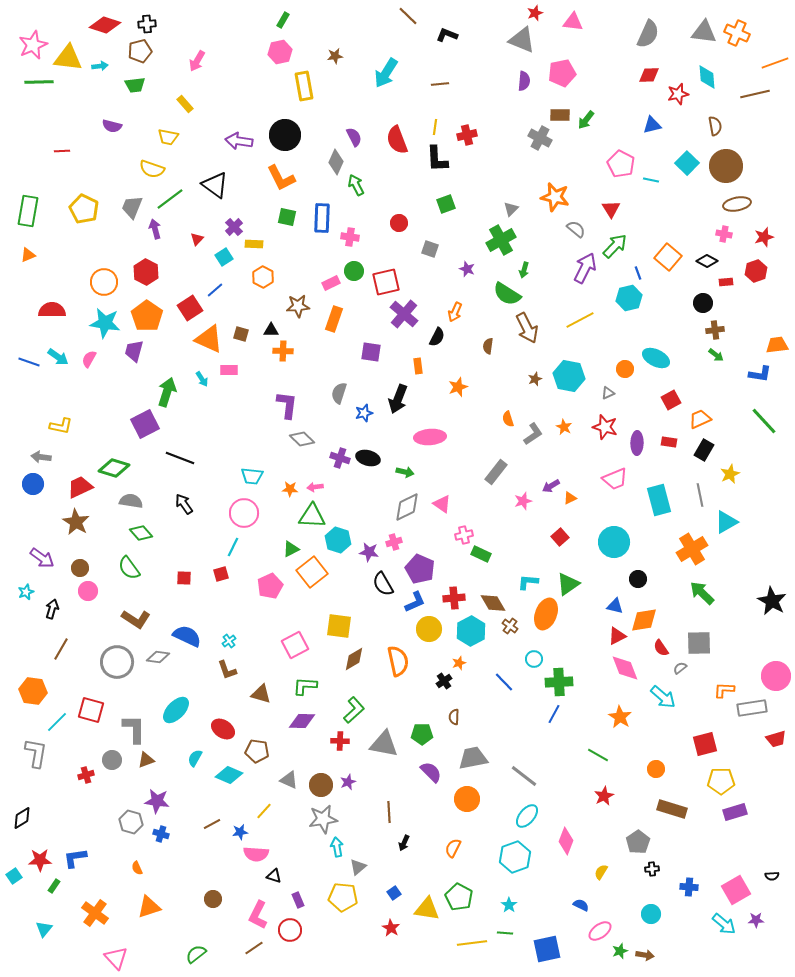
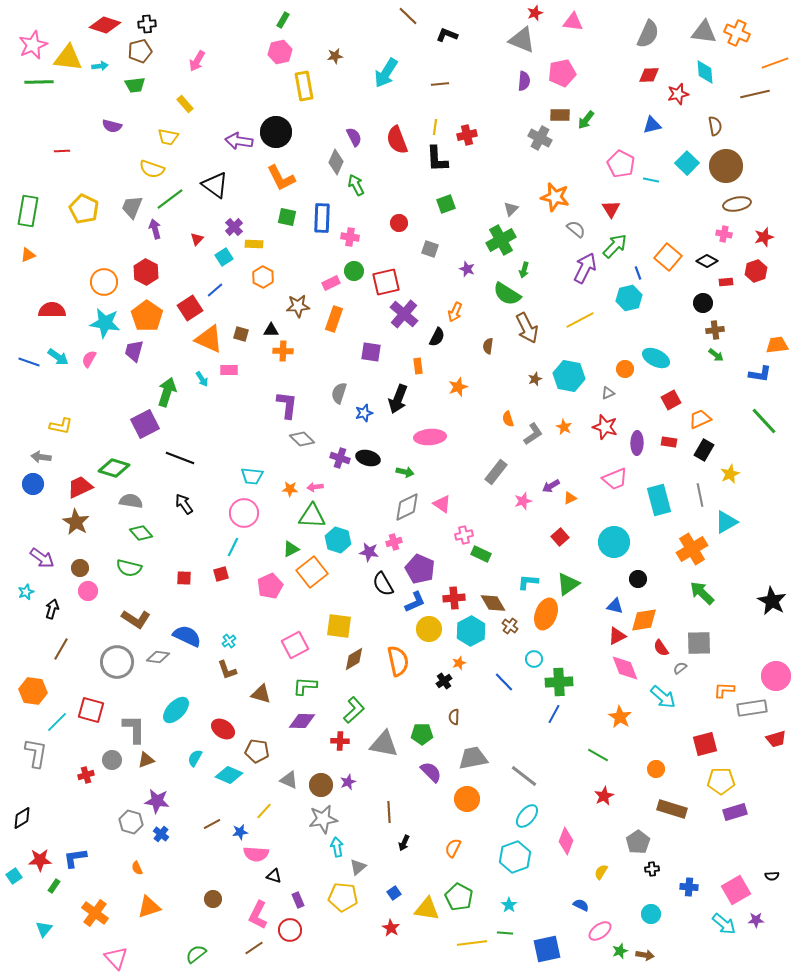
cyan diamond at (707, 77): moved 2 px left, 5 px up
black circle at (285, 135): moved 9 px left, 3 px up
green semicircle at (129, 568): rotated 40 degrees counterclockwise
blue cross at (161, 834): rotated 21 degrees clockwise
